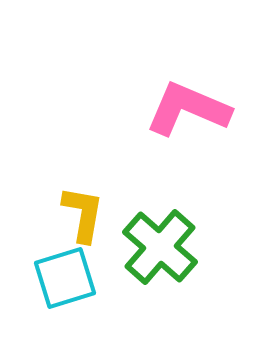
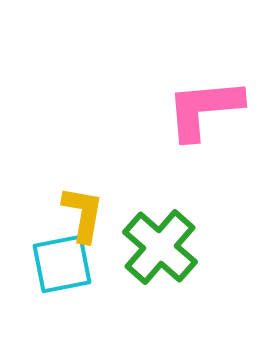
pink L-shape: moved 16 px right; rotated 28 degrees counterclockwise
cyan square: moved 3 px left, 14 px up; rotated 6 degrees clockwise
